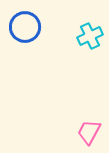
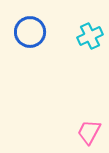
blue circle: moved 5 px right, 5 px down
